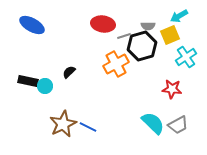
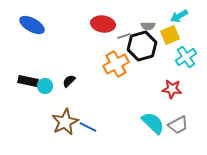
black semicircle: moved 9 px down
brown star: moved 2 px right, 2 px up
